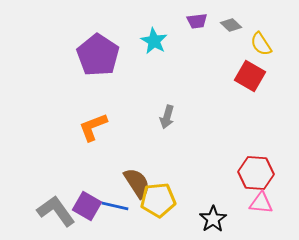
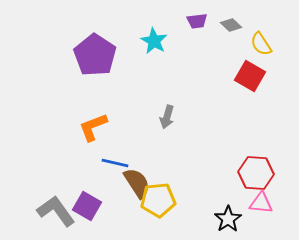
purple pentagon: moved 3 px left
blue line: moved 43 px up
black star: moved 15 px right
